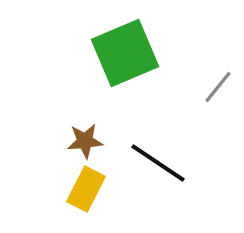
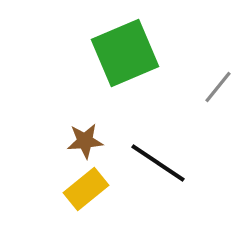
yellow rectangle: rotated 24 degrees clockwise
